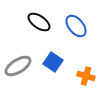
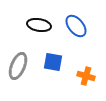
black ellipse: moved 3 px down; rotated 25 degrees counterclockwise
blue square: rotated 24 degrees counterclockwise
gray ellipse: rotated 36 degrees counterclockwise
